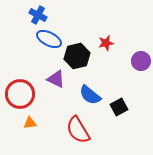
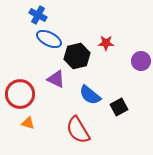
red star: rotated 14 degrees clockwise
orange triangle: moved 2 px left; rotated 24 degrees clockwise
